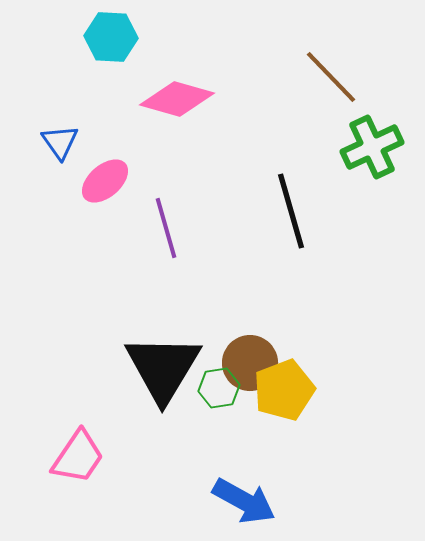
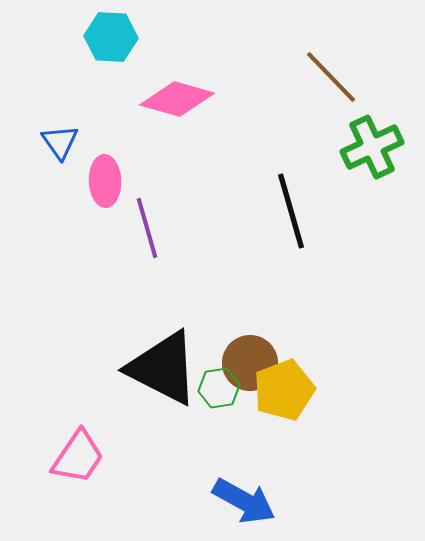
pink ellipse: rotated 51 degrees counterclockwise
purple line: moved 19 px left
black triangle: rotated 34 degrees counterclockwise
